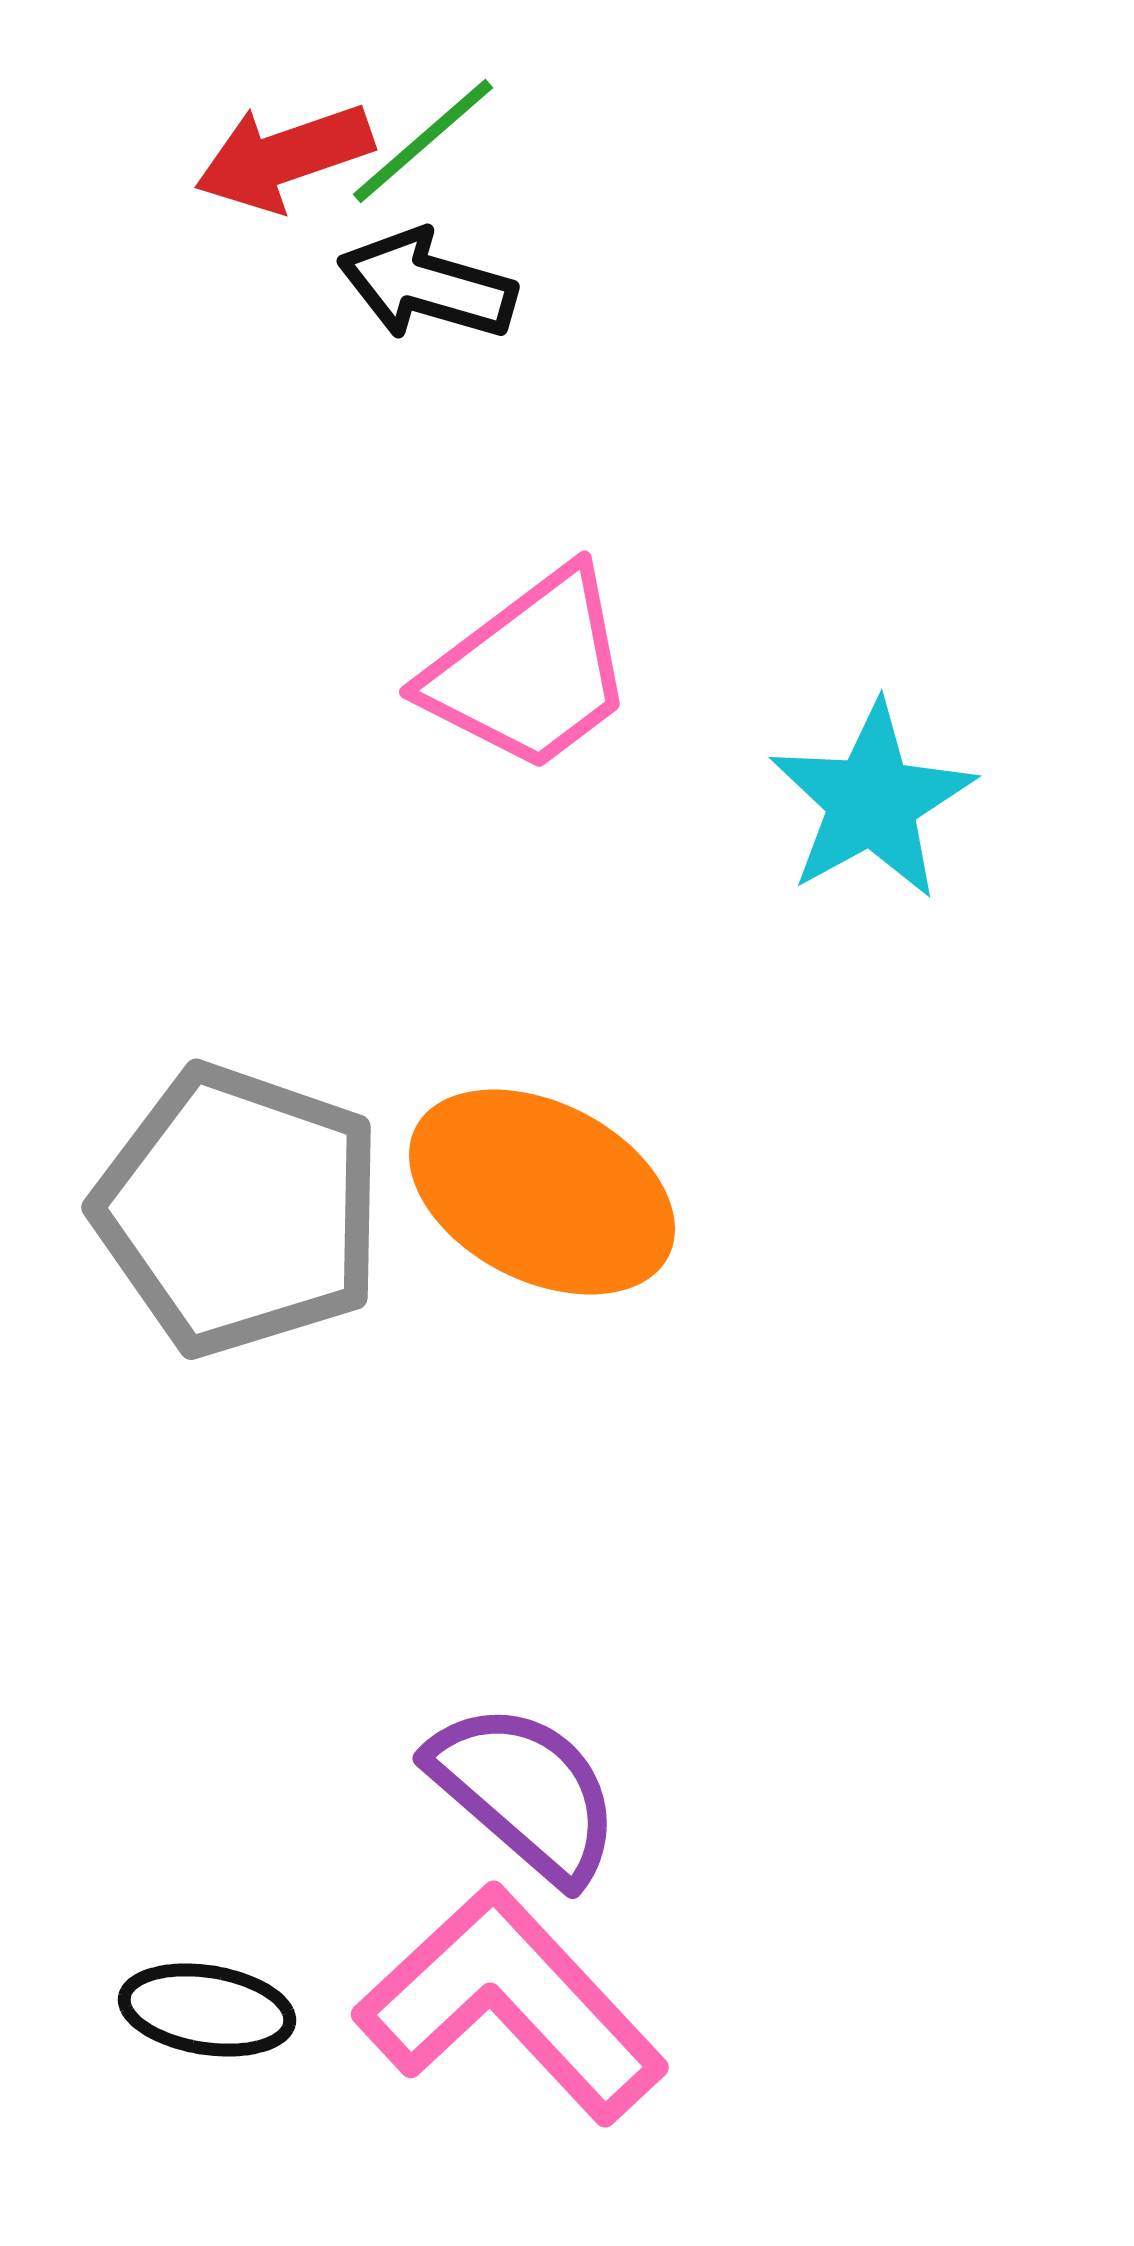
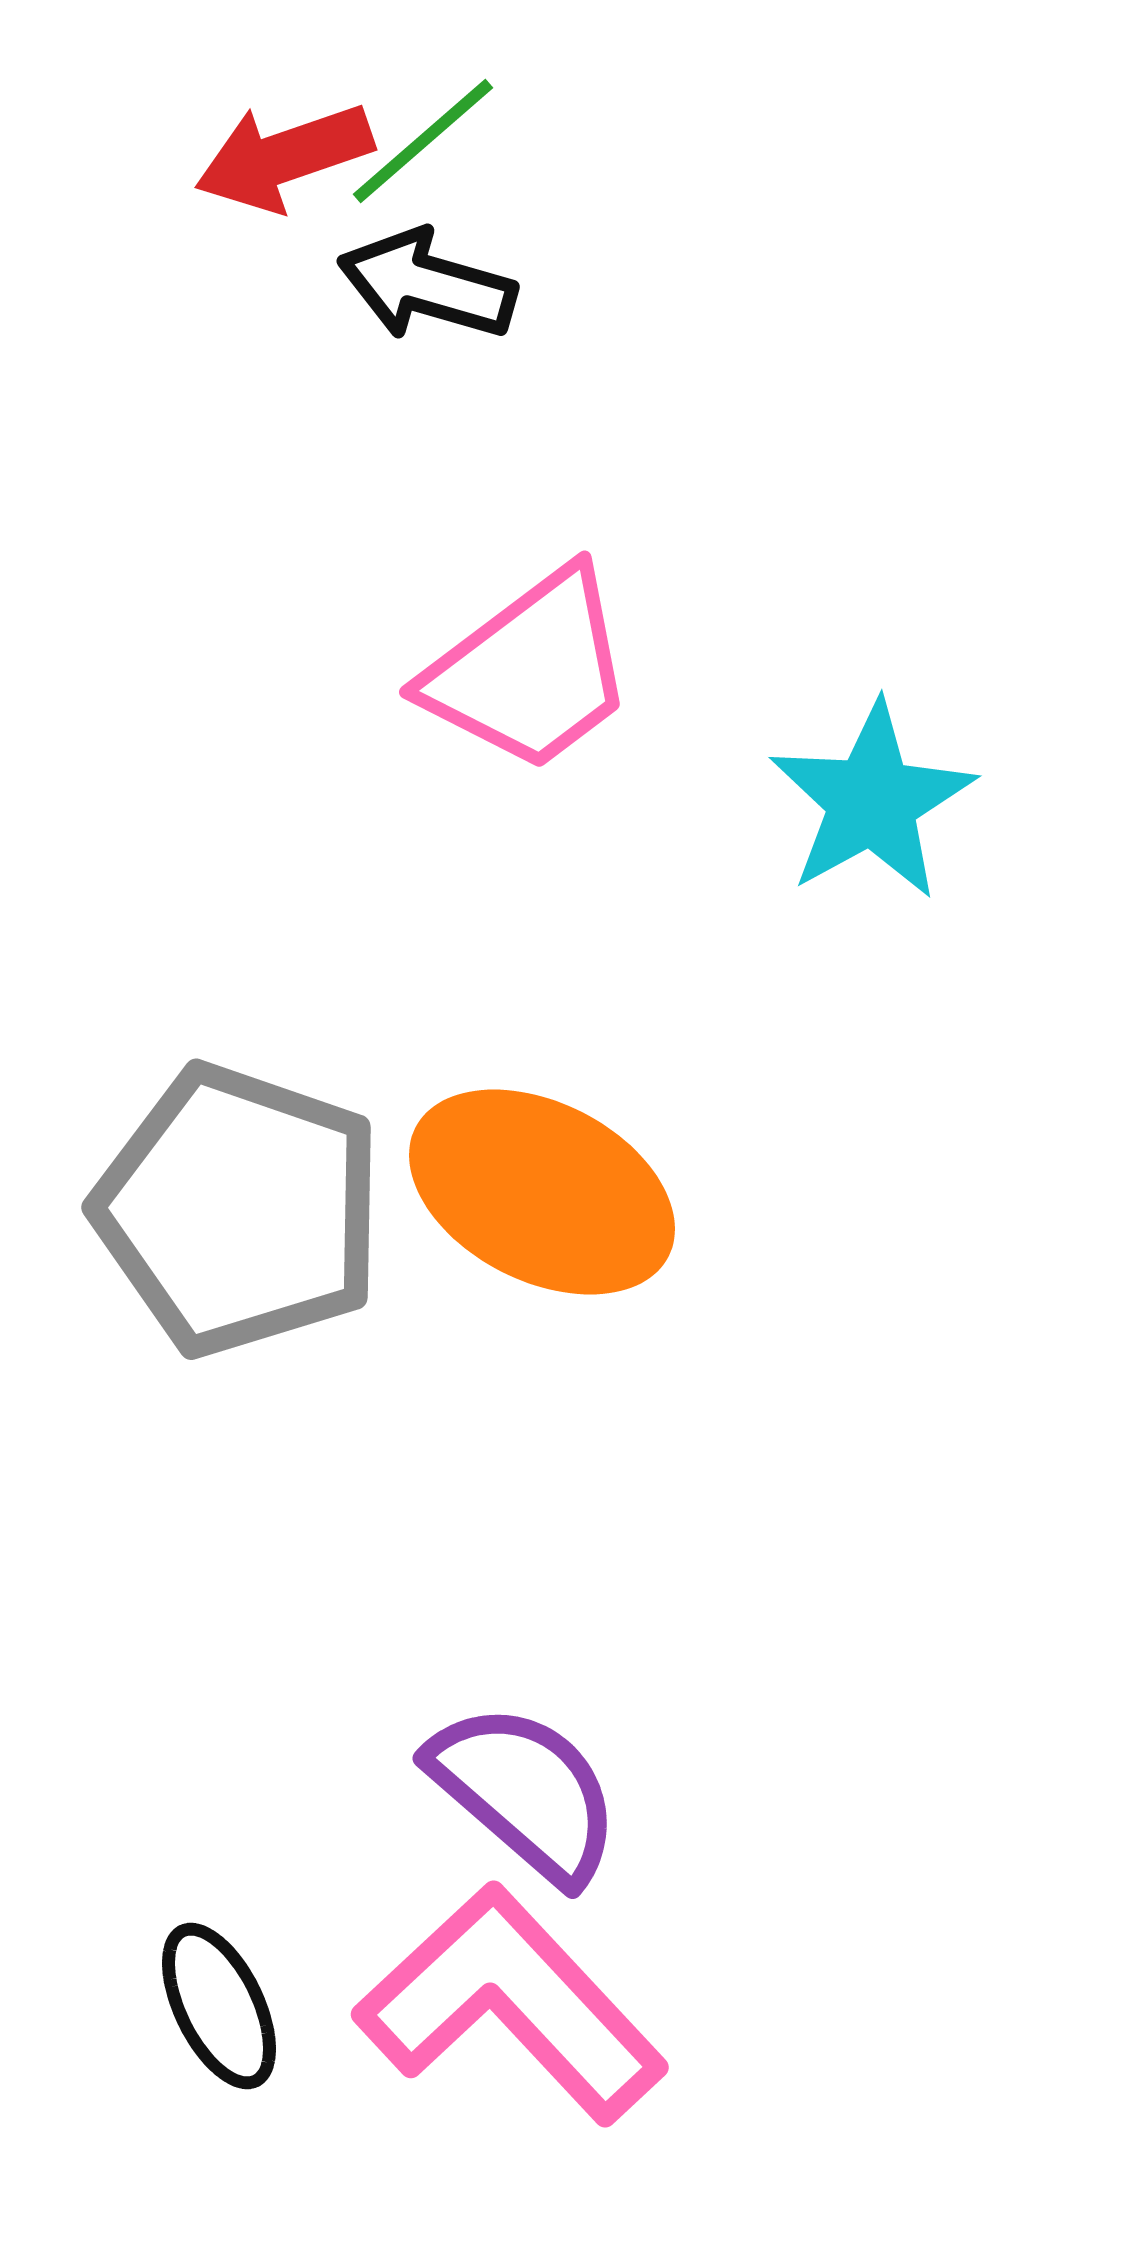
black ellipse: moved 12 px right, 4 px up; rotated 55 degrees clockwise
